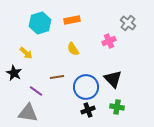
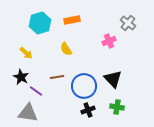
yellow semicircle: moved 7 px left
black star: moved 7 px right, 4 px down
blue circle: moved 2 px left, 1 px up
